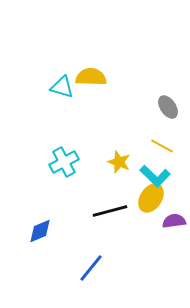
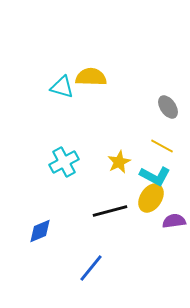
yellow star: rotated 25 degrees clockwise
cyan L-shape: rotated 16 degrees counterclockwise
